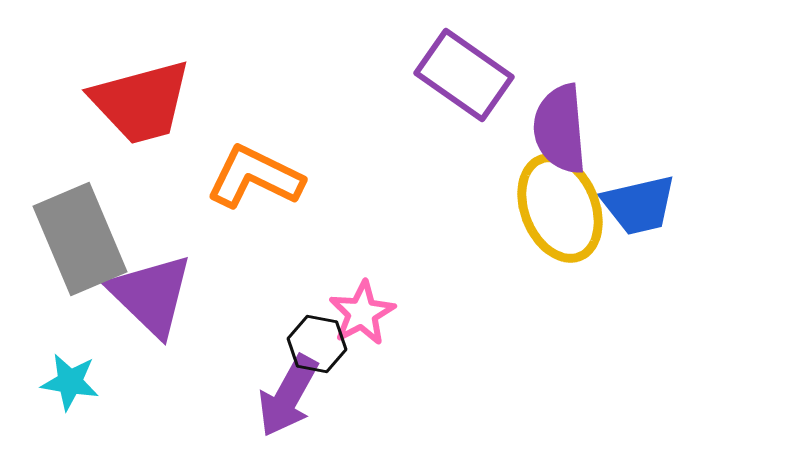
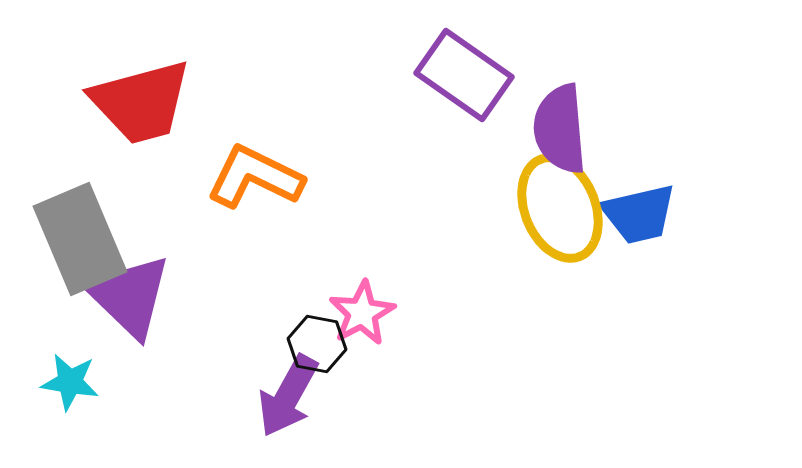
blue trapezoid: moved 9 px down
purple triangle: moved 22 px left, 1 px down
